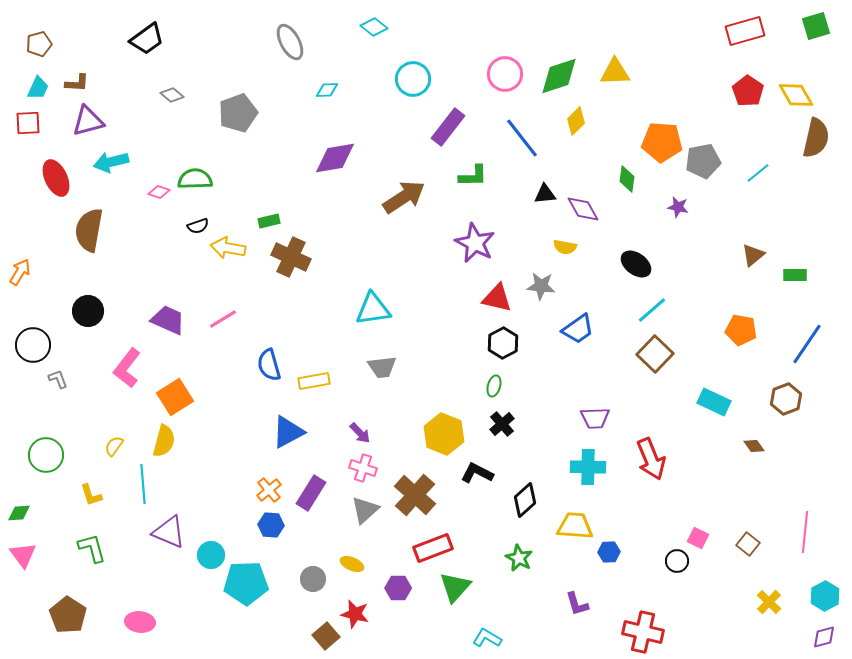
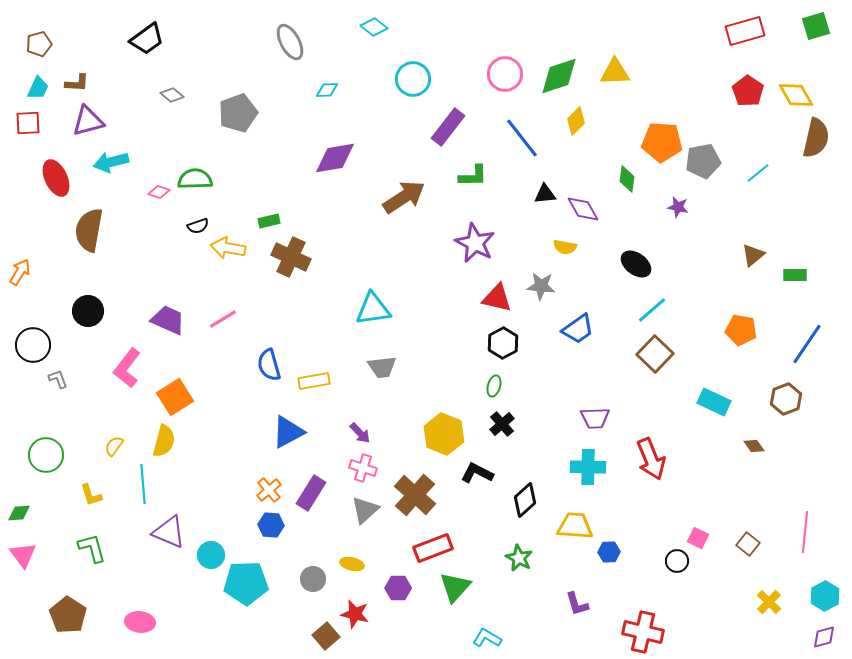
yellow ellipse at (352, 564): rotated 10 degrees counterclockwise
